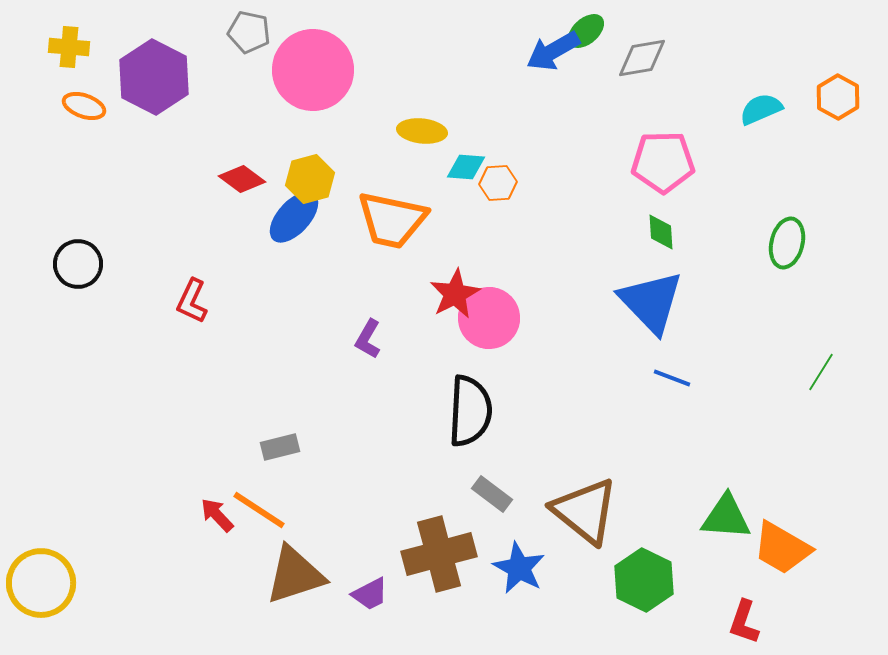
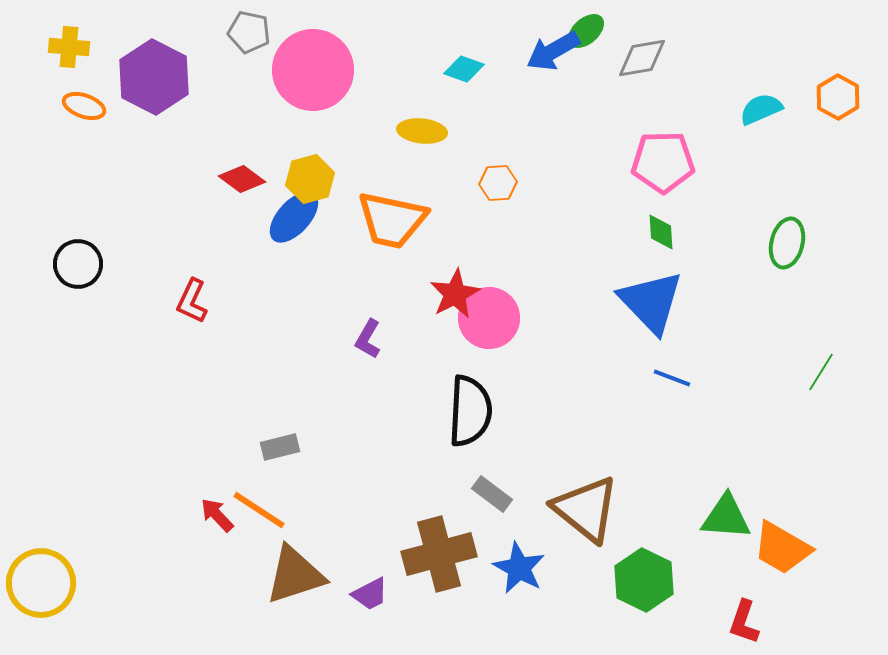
cyan diamond at (466, 167): moved 2 px left, 98 px up; rotated 15 degrees clockwise
brown triangle at (585, 511): moved 1 px right, 2 px up
